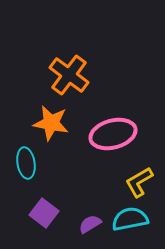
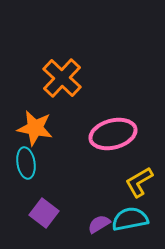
orange cross: moved 7 px left, 3 px down; rotated 6 degrees clockwise
orange star: moved 16 px left, 5 px down
purple semicircle: moved 9 px right
